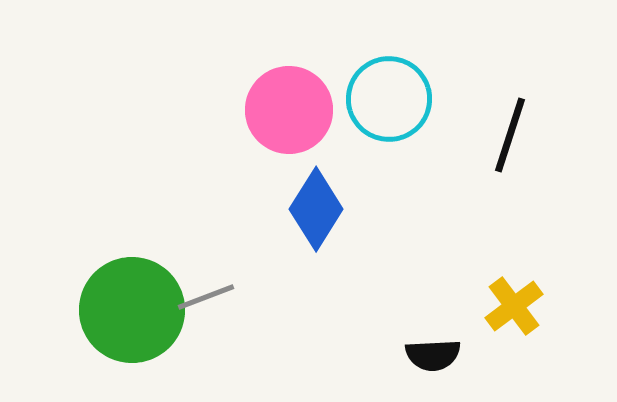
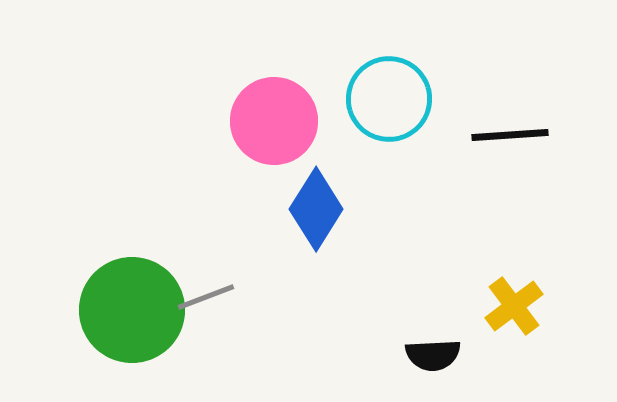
pink circle: moved 15 px left, 11 px down
black line: rotated 68 degrees clockwise
